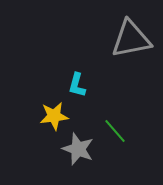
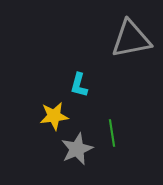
cyan L-shape: moved 2 px right
green line: moved 3 px left, 2 px down; rotated 32 degrees clockwise
gray star: moved 1 px left; rotated 28 degrees clockwise
